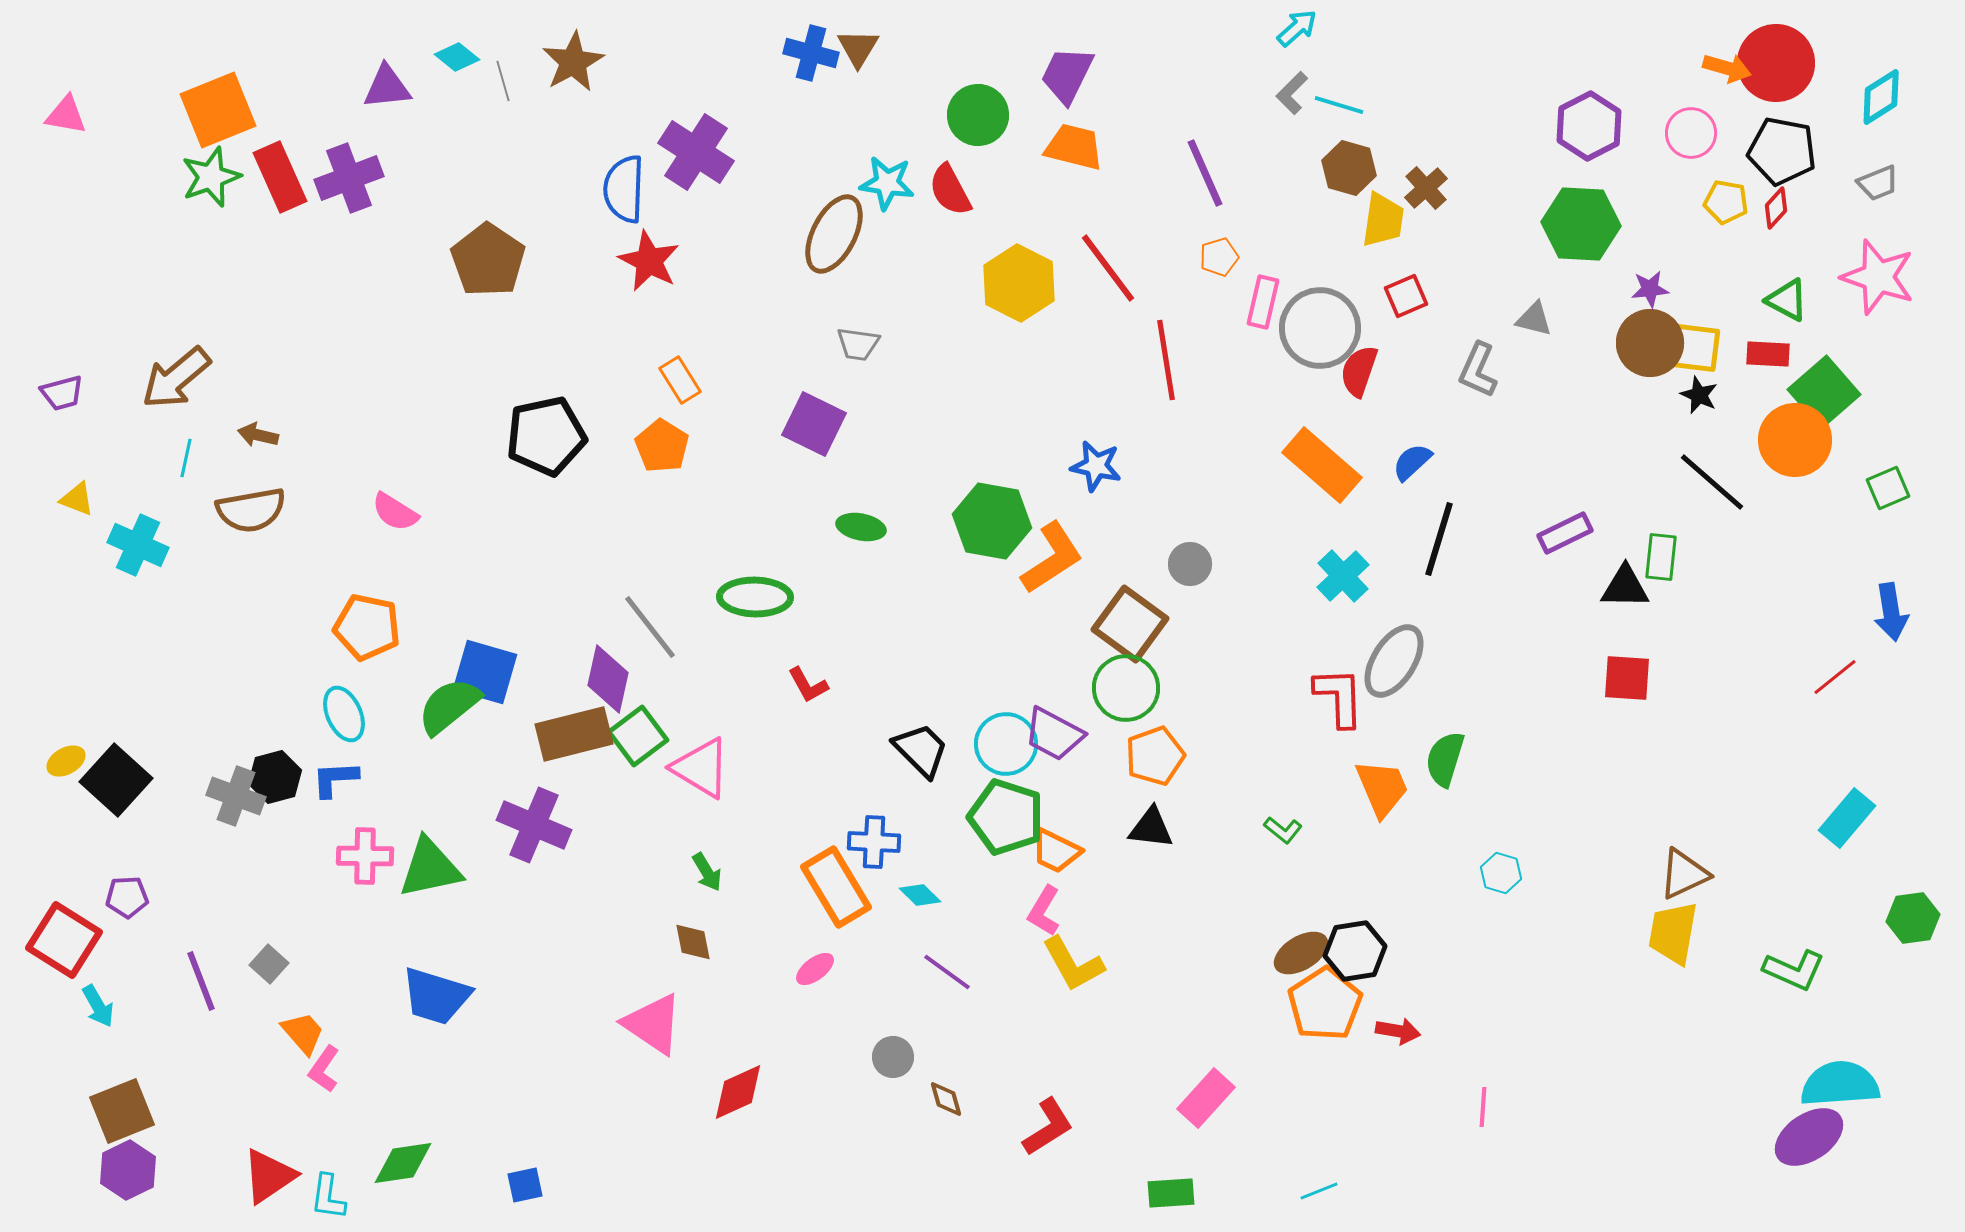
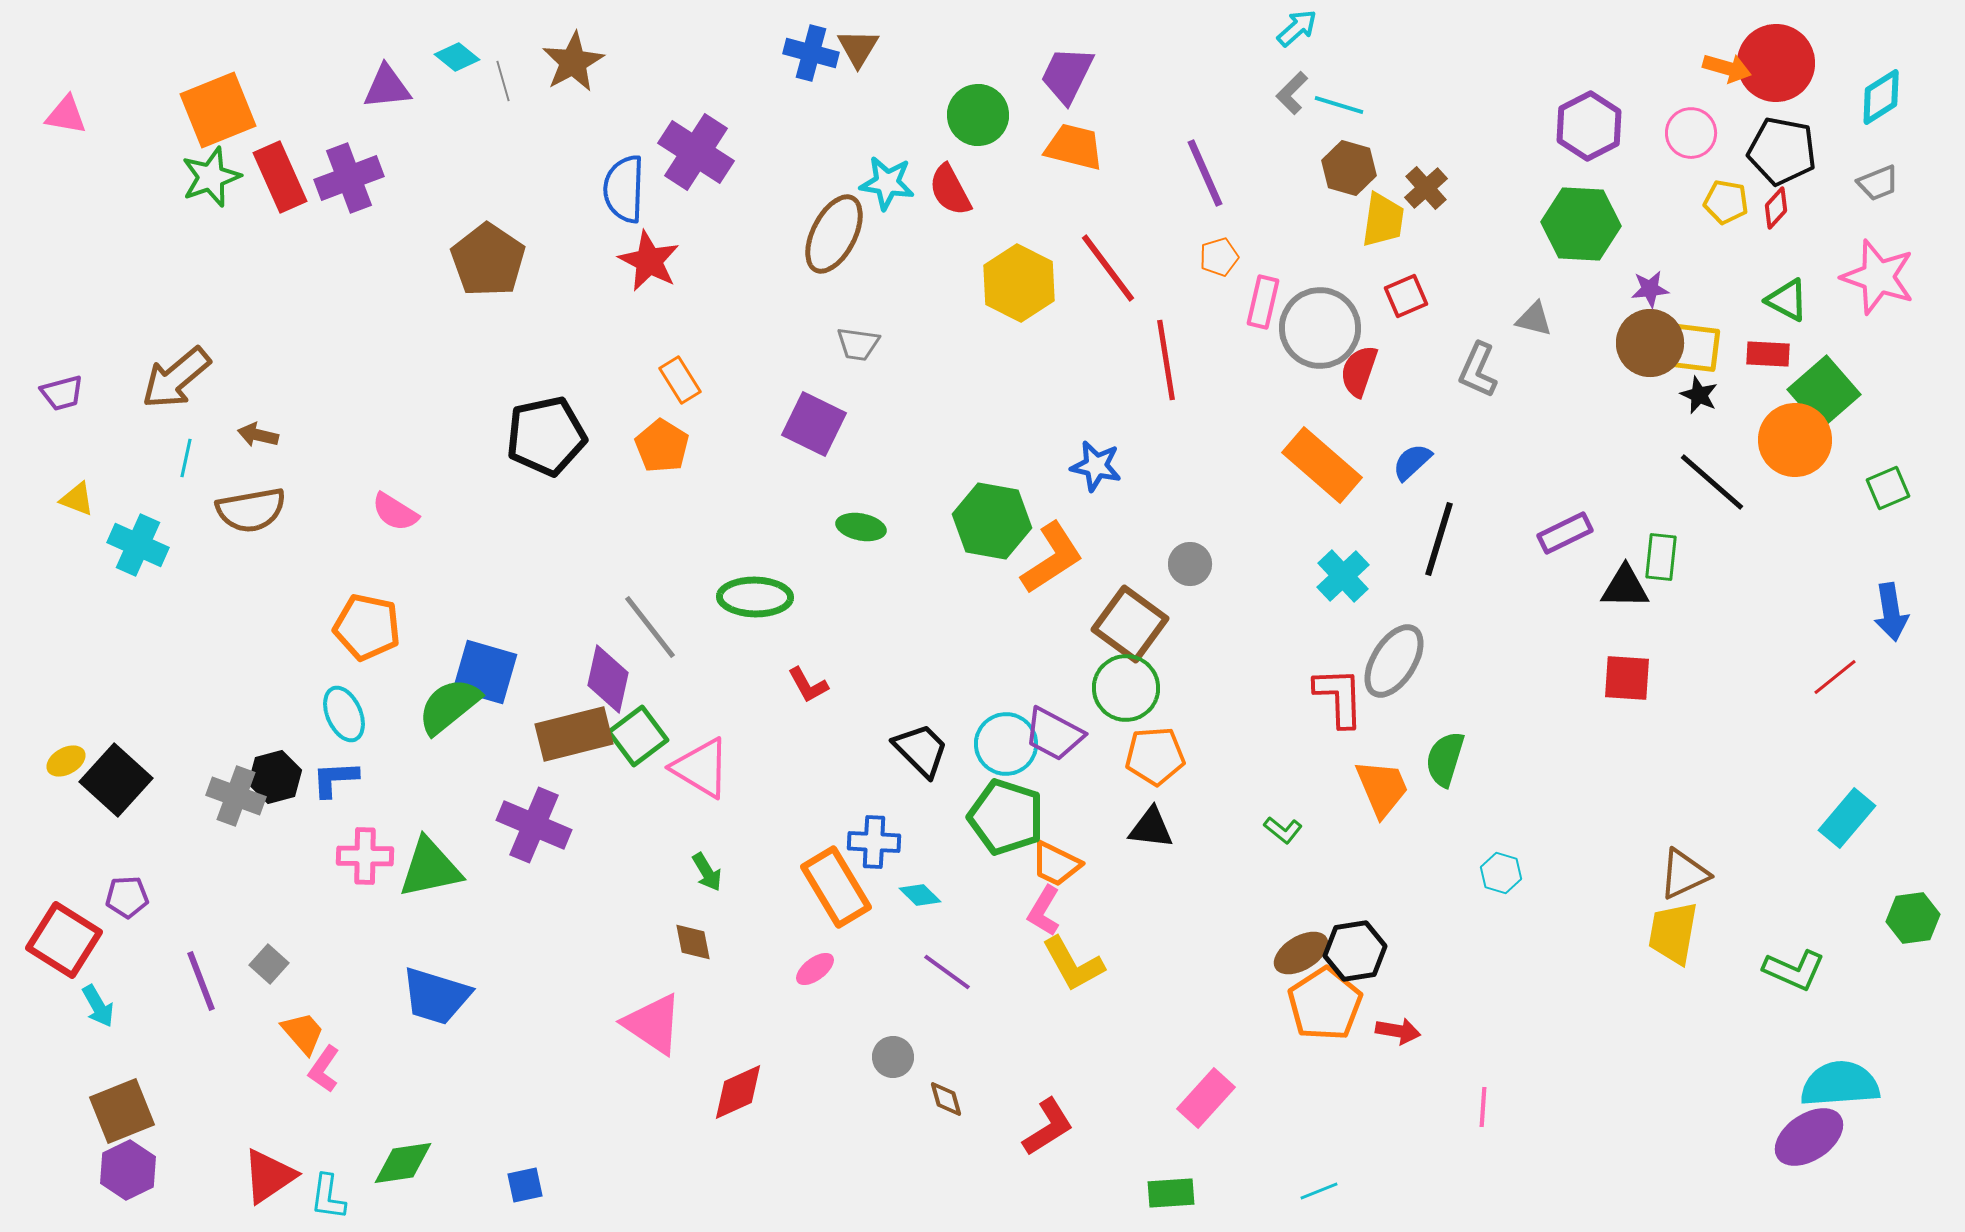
orange pentagon at (1155, 756): rotated 16 degrees clockwise
orange trapezoid at (1056, 851): moved 13 px down
